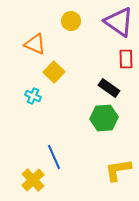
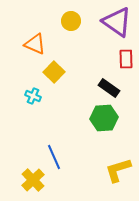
purple triangle: moved 2 px left
yellow L-shape: rotated 8 degrees counterclockwise
